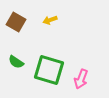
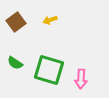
brown square: rotated 24 degrees clockwise
green semicircle: moved 1 px left, 1 px down
pink arrow: rotated 18 degrees counterclockwise
